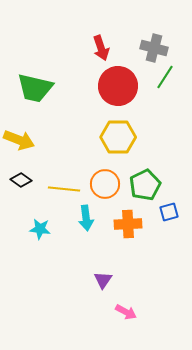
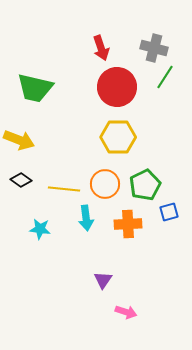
red circle: moved 1 px left, 1 px down
pink arrow: rotated 10 degrees counterclockwise
